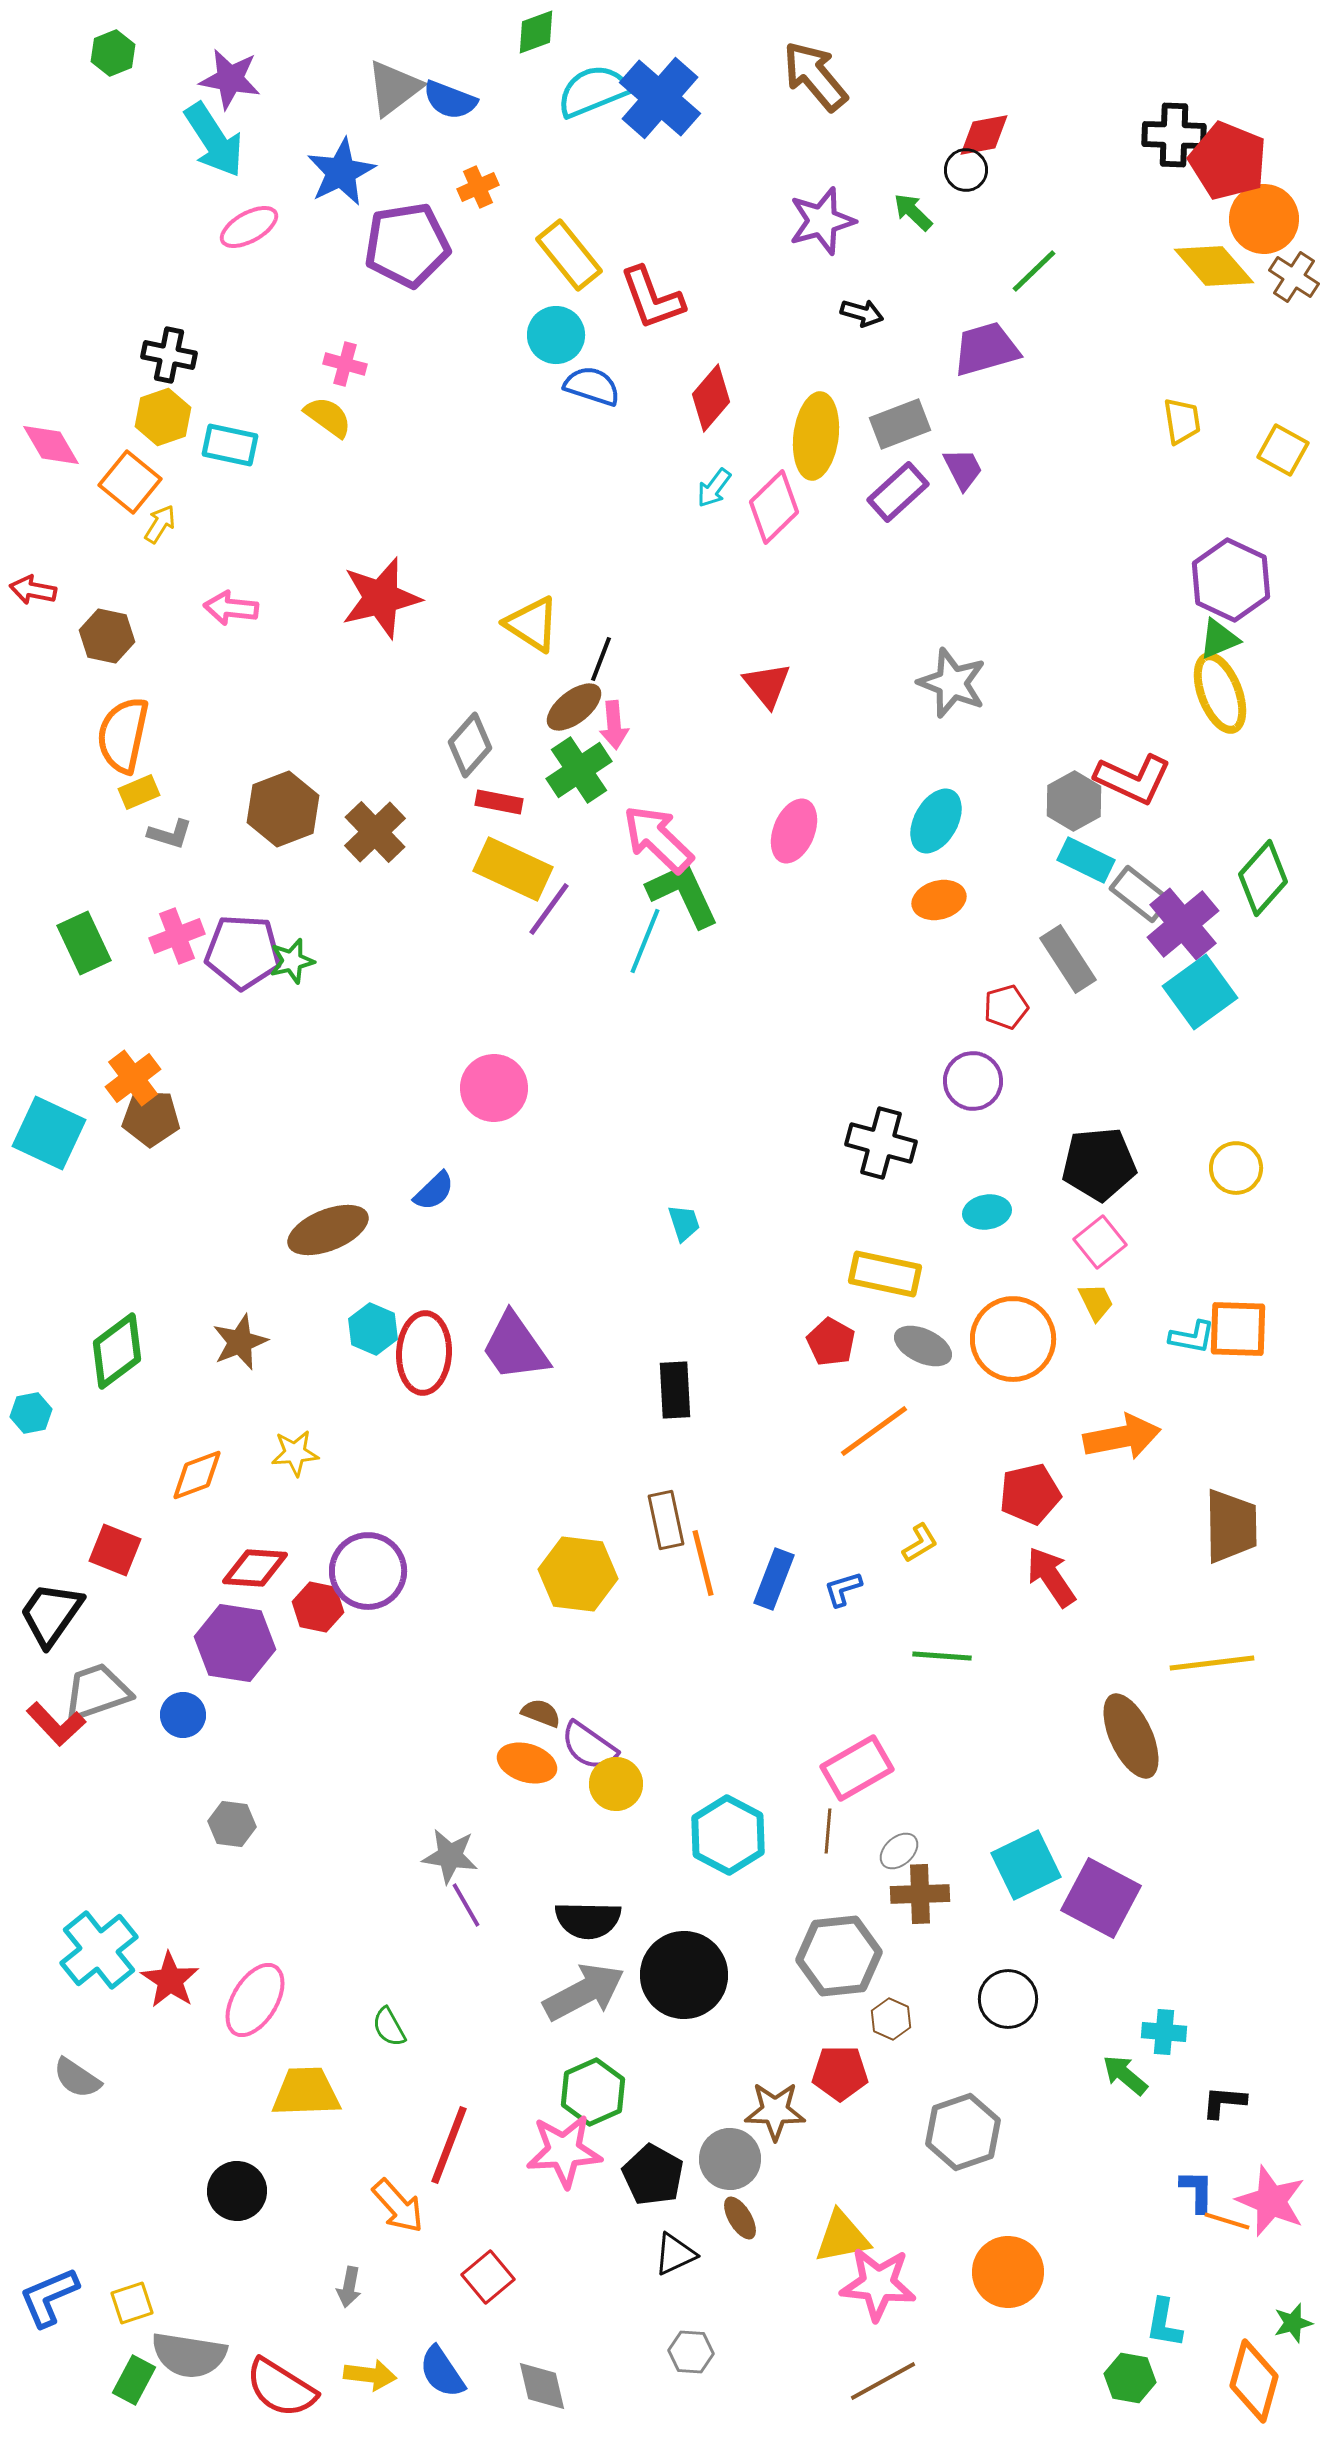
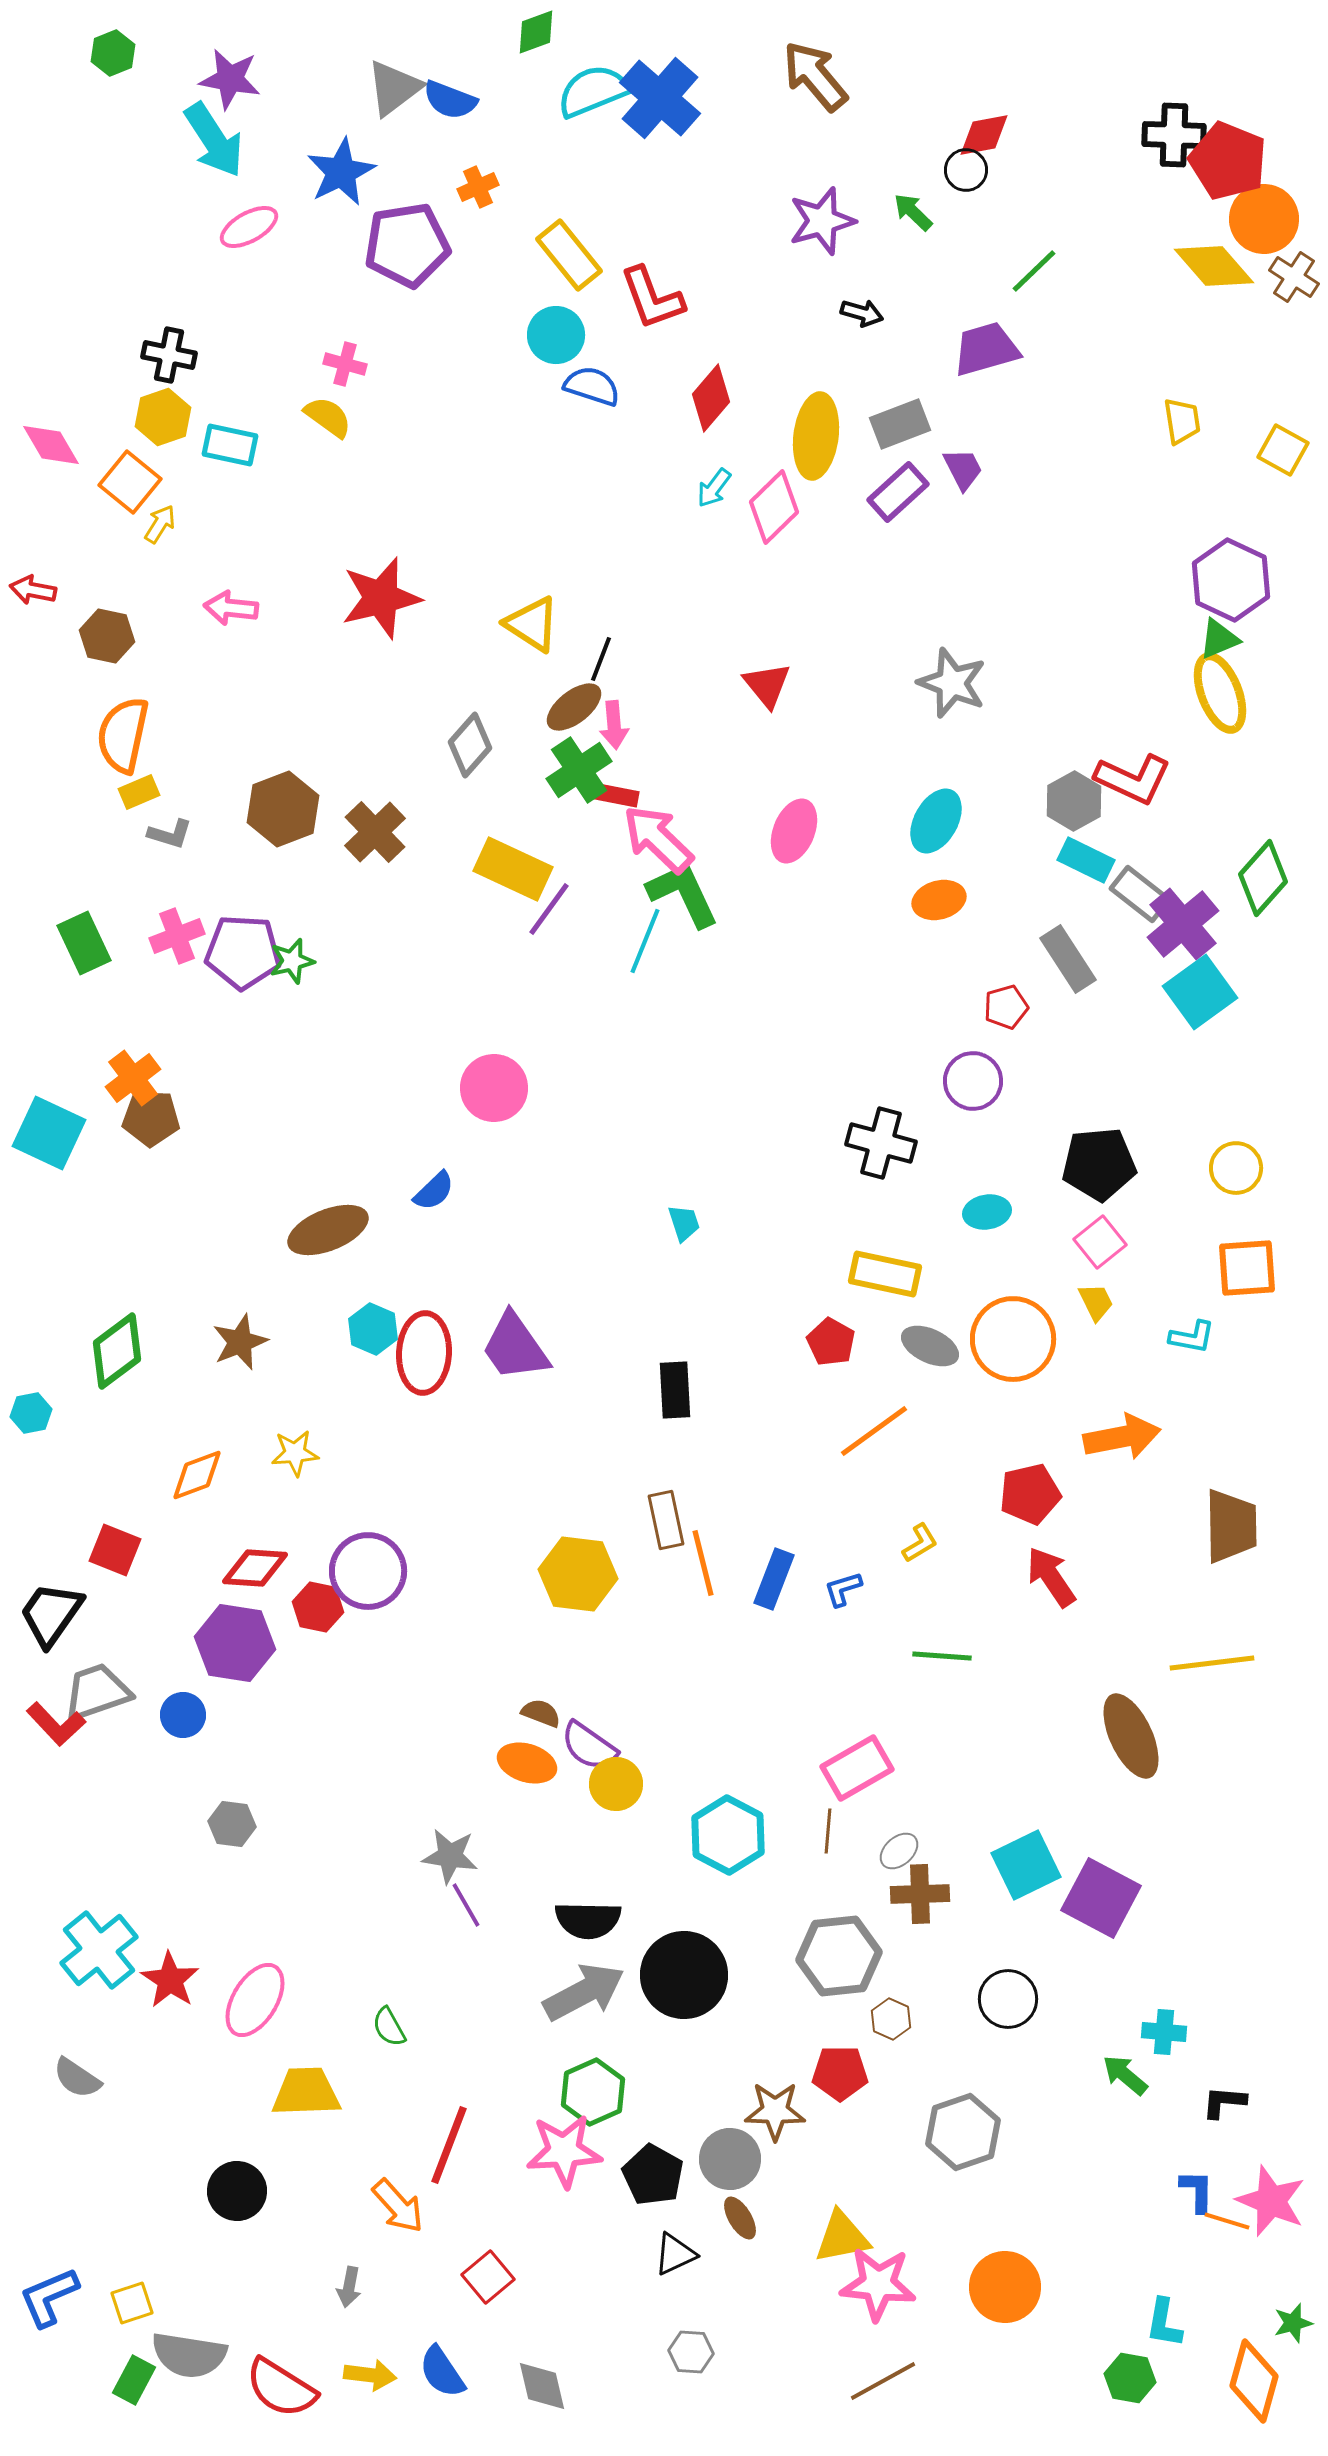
red rectangle at (499, 802): moved 116 px right, 7 px up
orange square at (1238, 1329): moved 9 px right, 61 px up; rotated 6 degrees counterclockwise
gray ellipse at (923, 1346): moved 7 px right
orange circle at (1008, 2272): moved 3 px left, 15 px down
